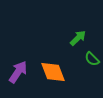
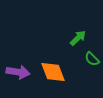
purple arrow: rotated 65 degrees clockwise
